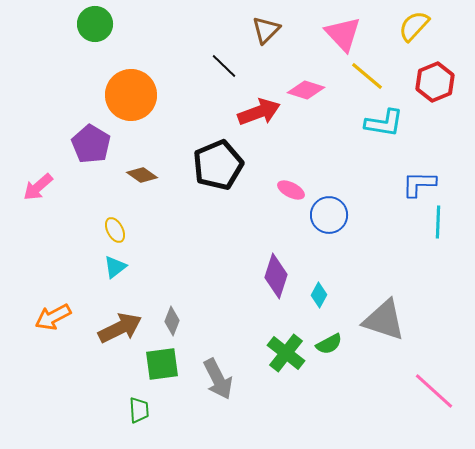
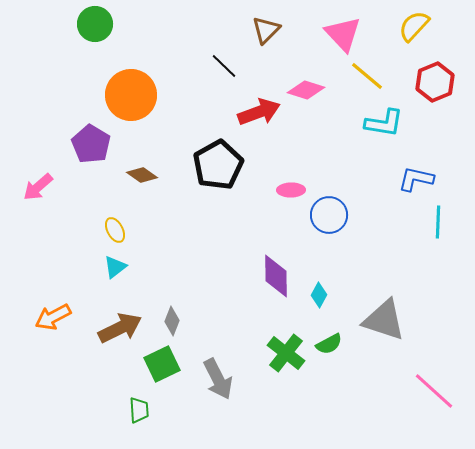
black pentagon: rotated 6 degrees counterclockwise
blue L-shape: moved 3 px left, 5 px up; rotated 12 degrees clockwise
pink ellipse: rotated 28 degrees counterclockwise
purple diamond: rotated 18 degrees counterclockwise
green square: rotated 18 degrees counterclockwise
